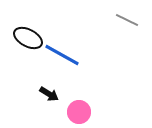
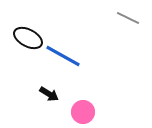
gray line: moved 1 px right, 2 px up
blue line: moved 1 px right, 1 px down
pink circle: moved 4 px right
